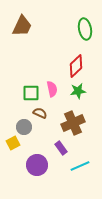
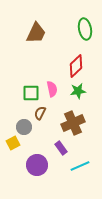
brown trapezoid: moved 14 px right, 7 px down
brown semicircle: rotated 88 degrees counterclockwise
